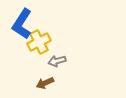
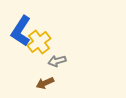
blue L-shape: moved 1 px left, 7 px down
yellow cross: rotated 10 degrees counterclockwise
